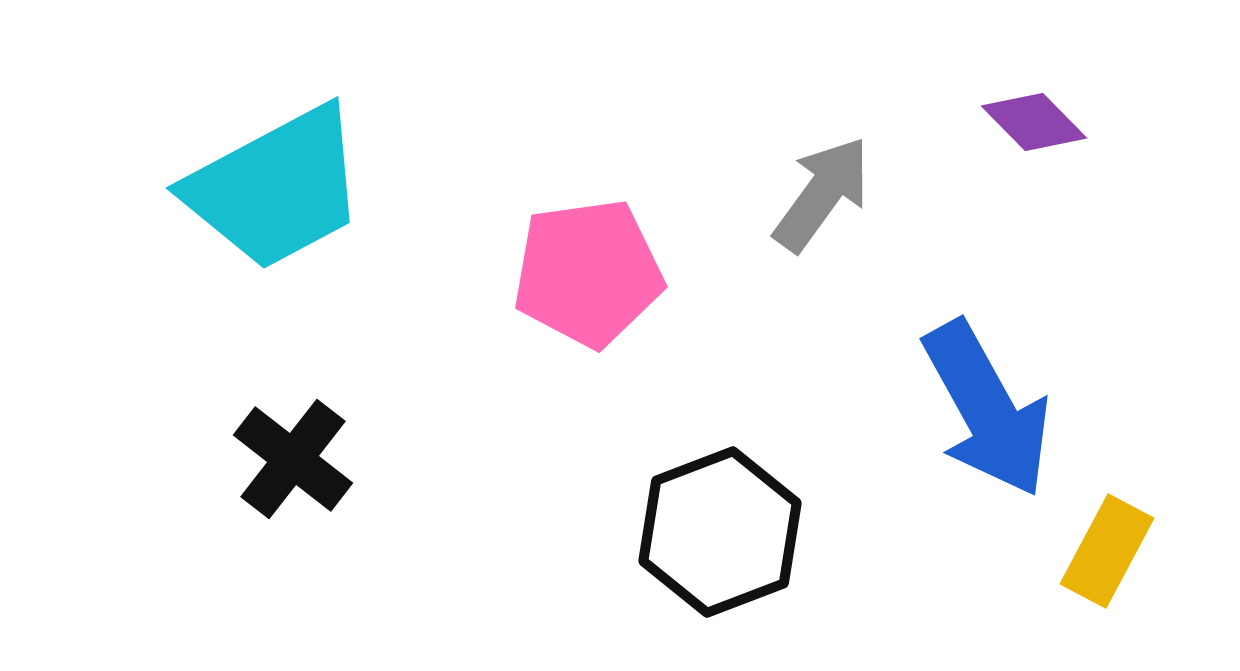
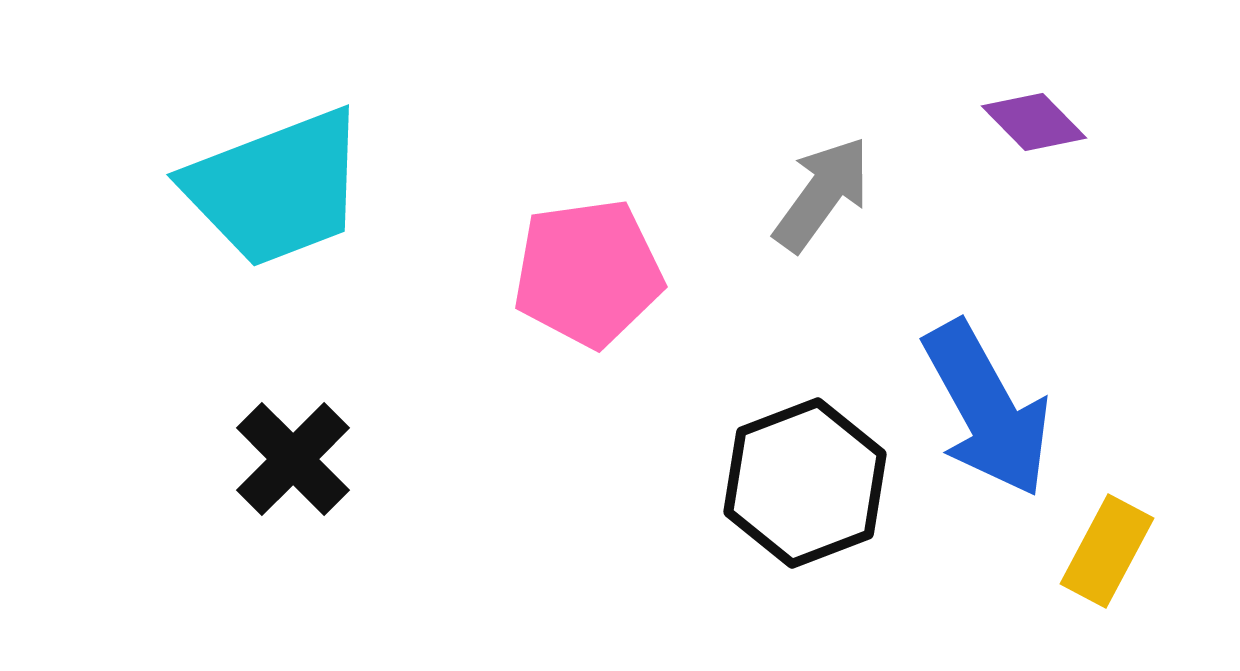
cyan trapezoid: rotated 7 degrees clockwise
black cross: rotated 7 degrees clockwise
black hexagon: moved 85 px right, 49 px up
